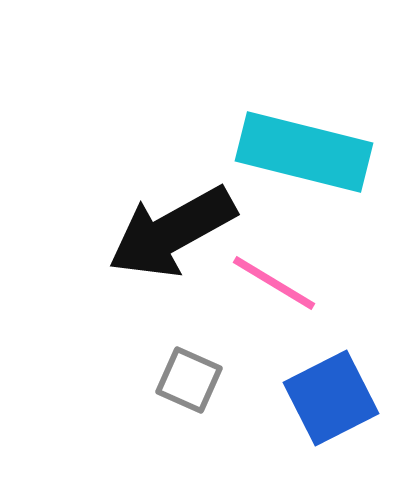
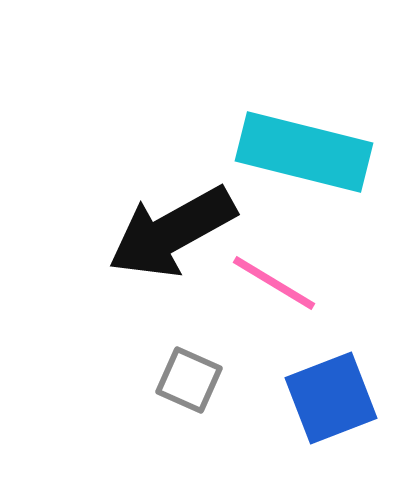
blue square: rotated 6 degrees clockwise
